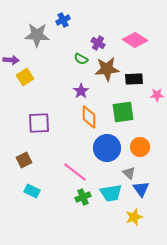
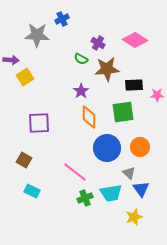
blue cross: moved 1 px left, 1 px up
black rectangle: moved 6 px down
brown square: rotated 35 degrees counterclockwise
green cross: moved 2 px right, 1 px down
